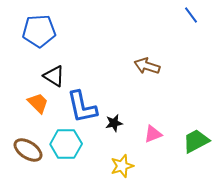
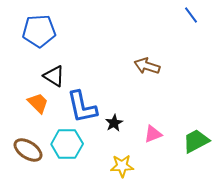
black star: rotated 18 degrees counterclockwise
cyan hexagon: moved 1 px right
yellow star: rotated 15 degrees clockwise
